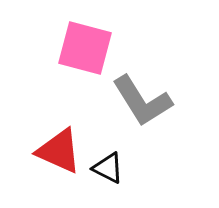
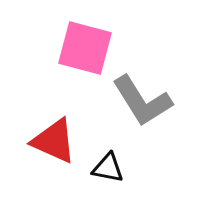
red triangle: moved 5 px left, 10 px up
black triangle: rotated 16 degrees counterclockwise
